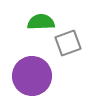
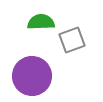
gray square: moved 4 px right, 3 px up
